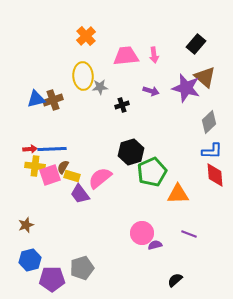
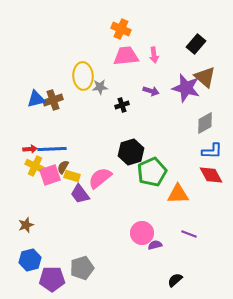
orange cross: moved 35 px right, 7 px up; rotated 24 degrees counterclockwise
gray diamond: moved 4 px left, 1 px down; rotated 15 degrees clockwise
yellow cross: rotated 18 degrees clockwise
red diamond: moved 4 px left; rotated 25 degrees counterclockwise
